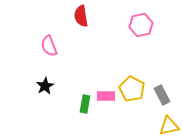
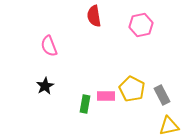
red semicircle: moved 13 px right
